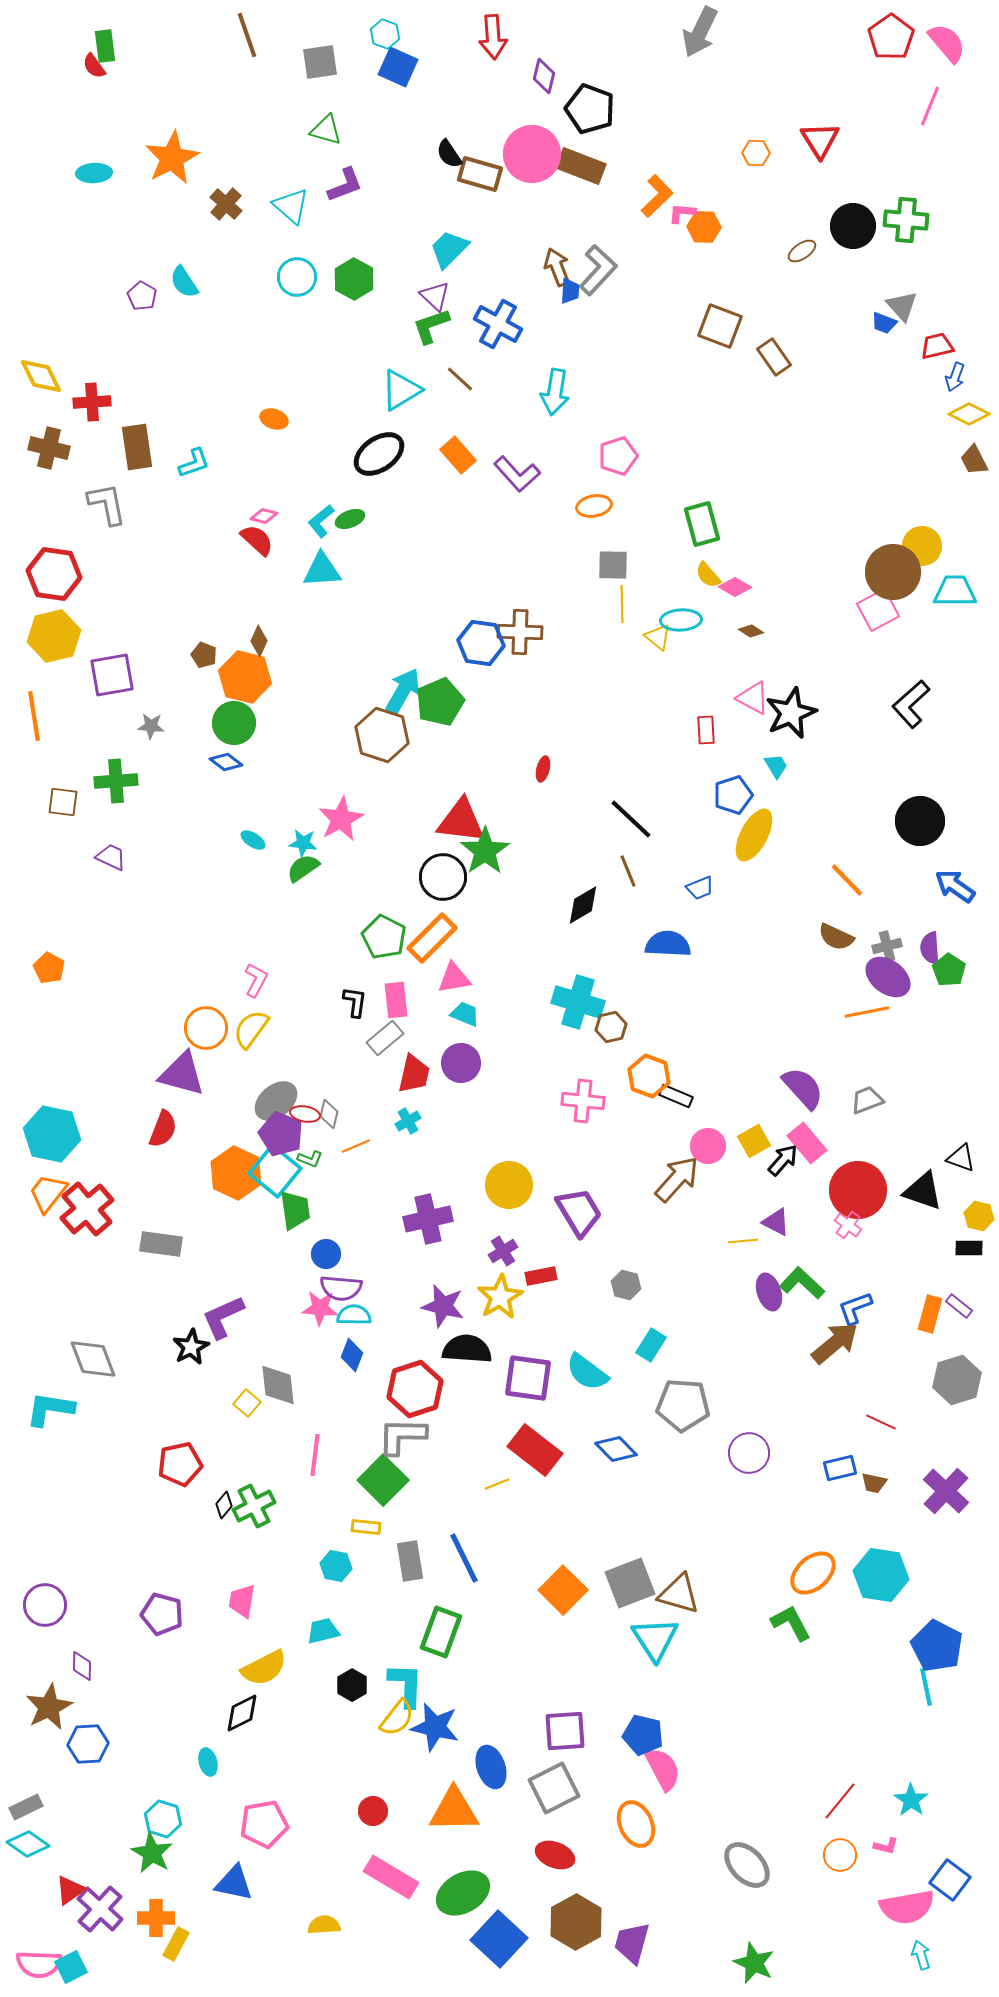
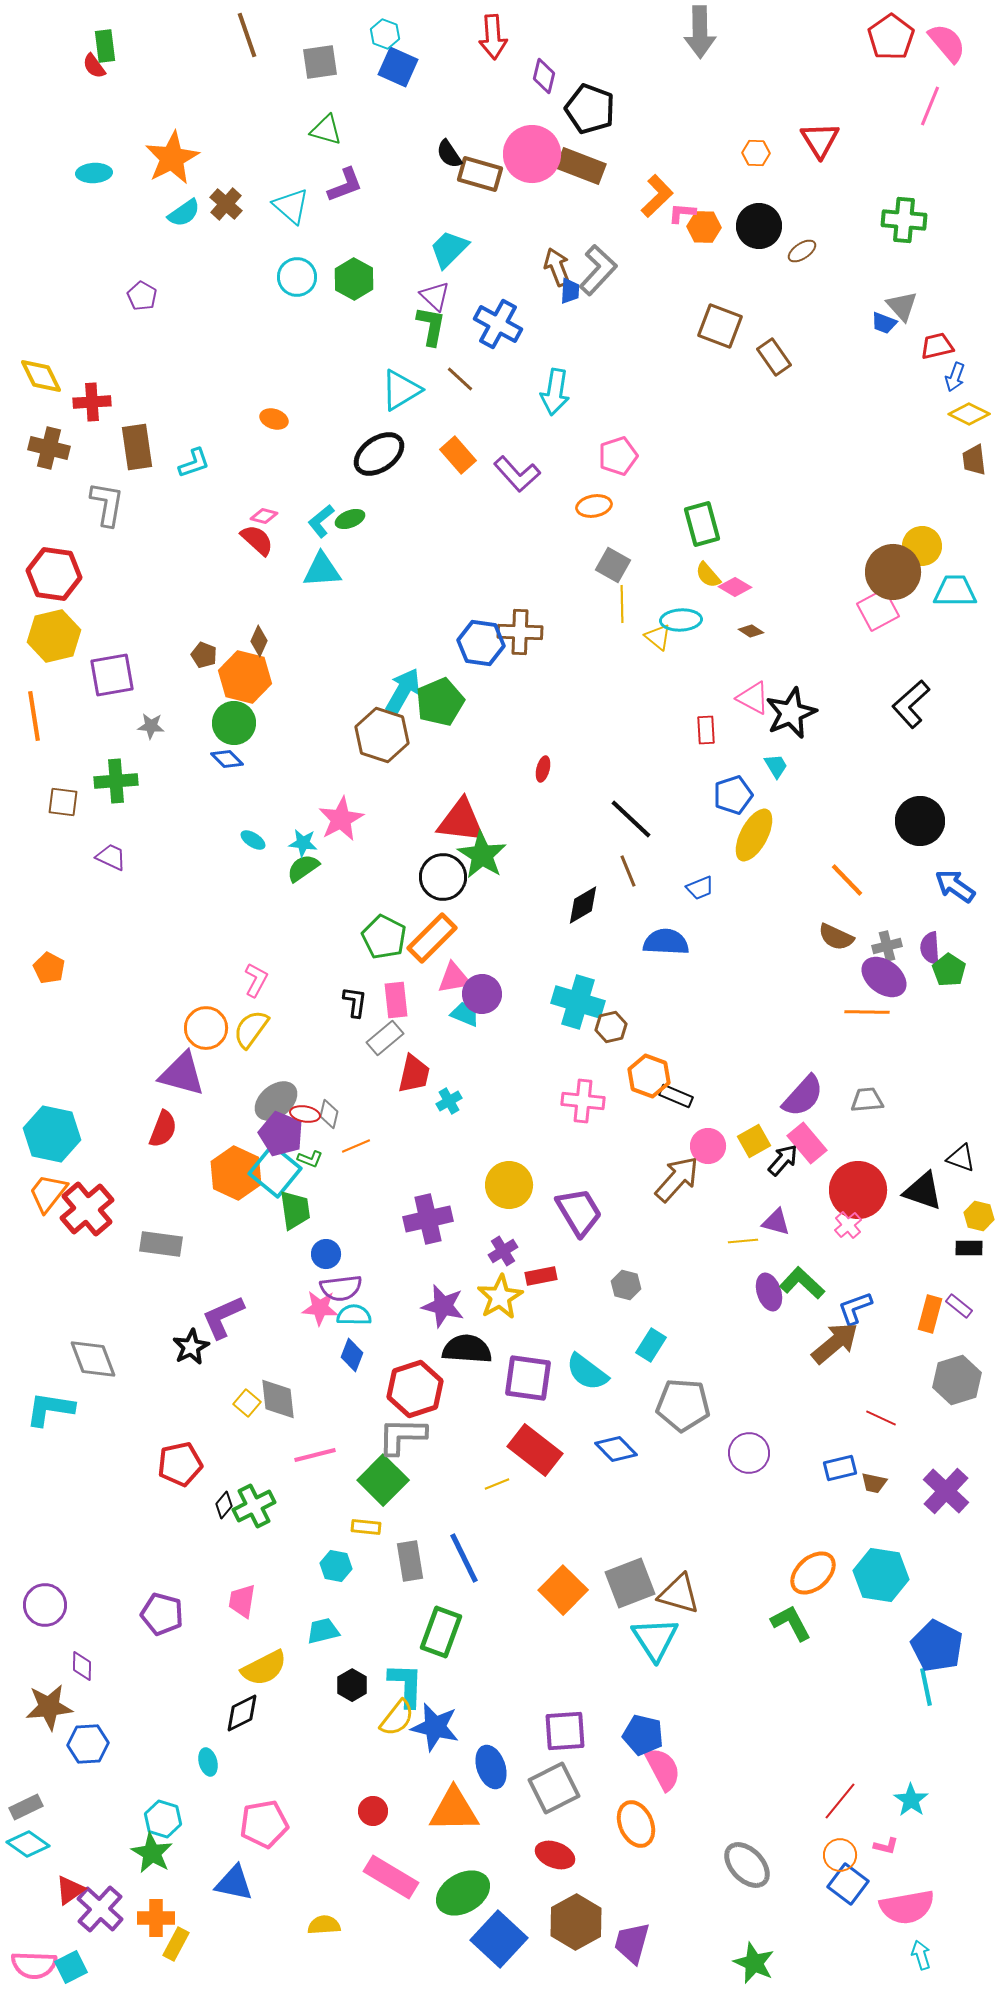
gray arrow at (700, 32): rotated 27 degrees counterclockwise
green cross at (906, 220): moved 2 px left
black circle at (853, 226): moved 94 px left
cyan semicircle at (184, 282): moved 69 px up; rotated 92 degrees counterclockwise
green L-shape at (431, 326): rotated 120 degrees clockwise
brown trapezoid at (974, 460): rotated 20 degrees clockwise
gray L-shape at (107, 504): rotated 21 degrees clockwise
gray square at (613, 565): rotated 28 degrees clockwise
blue diamond at (226, 762): moved 1 px right, 3 px up; rotated 8 degrees clockwise
green star at (485, 851): moved 3 px left, 4 px down; rotated 6 degrees counterclockwise
blue semicircle at (668, 944): moved 2 px left, 2 px up
purple ellipse at (888, 977): moved 4 px left
orange line at (867, 1012): rotated 12 degrees clockwise
purple circle at (461, 1063): moved 21 px right, 69 px up
purple semicircle at (803, 1088): moved 8 px down; rotated 84 degrees clockwise
gray trapezoid at (867, 1100): rotated 16 degrees clockwise
cyan cross at (408, 1121): moved 41 px right, 20 px up
purple triangle at (776, 1222): rotated 12 degrees counterclockwise
pink cross at (848, 1225): rotated 12 degrees clockwise
purple semicircle at (341, 1288): rotated 12 degrees counterclockwise
gray diamond at (278, 1385): moved 14 px down
red line at (881, 1422): moved 4 px up
pink line at (315, 1455): rotated 69 degrees clockwise
brown star at (49, 1707): rotated 21 degrees clockwise
blue square at (950, 1880): moved 102 px left, 4 px down
pink semicircle at (39, 1964): moved 5 px left, 1 px down
